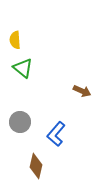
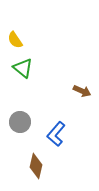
yellow semicircle: rotated 30 degrees counterclockwise
